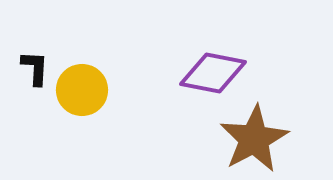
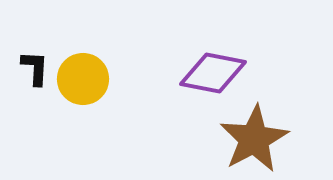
yellow circle: moved 1 px right, 11 px up
